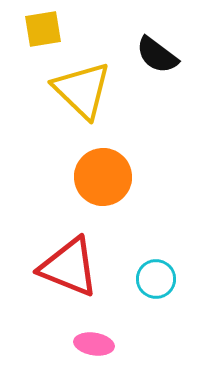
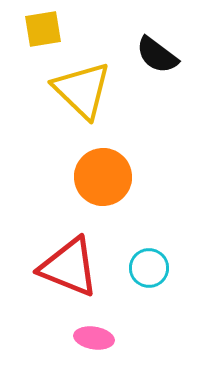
cyan circle: moved 7 px left, 11 px up
pink ellipse: moved 6 px up
